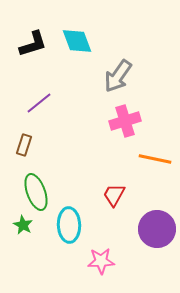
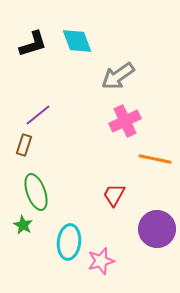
gray arrow: rotated 20 degrees clockwise
purple line: moved 1 px left, 12 px down
pink cross: rotated 8 degrees counterclockwise
cyan ellipse: moved 17 px down; rotated 8 degrees clockwise
pink star: rotated 12 degrees counterclockwise
